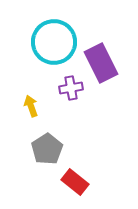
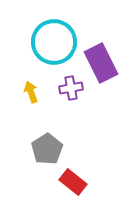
yellow arrow: moved 14 px up
red rectangle: moved 2 px left
